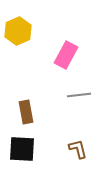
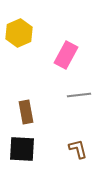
yellow hexagon: moved 1 px right, 2 px down
